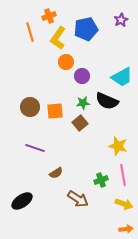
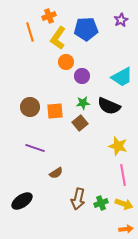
blue pentagon: rotated 10 degrees clockwise
black semicircle: moved 2 px right, 5 px down
green cross: moved 23 px down
brown arrow: rotated 70 degrees clockwise
